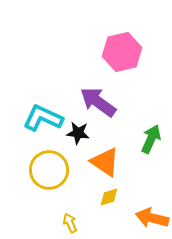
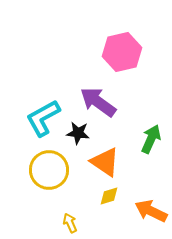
cyan L-shape: rotated 54 degrees counterclockwise
yellow diamond: moved 1 px up
orange arrow: moved 1 px left, 7 px up; rotated 12 degrees clockwise
